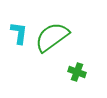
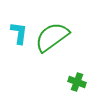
green cross: moved 10 px down
